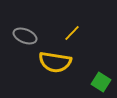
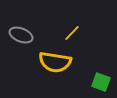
gray ellipse: moved 4 px left, 1 px up
green square: rotated 12 degrees counterclockwise
